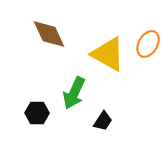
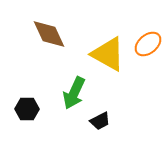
orange ellipse: rotated 20 degrees clockwise
black hexagon: moved 10 px left, 4 px up
black trapezoid: moved 3 px left; rotated 30 degrees clockwise
